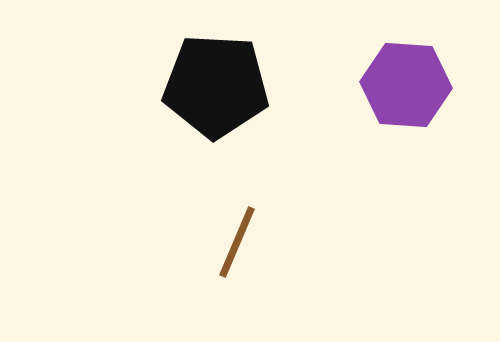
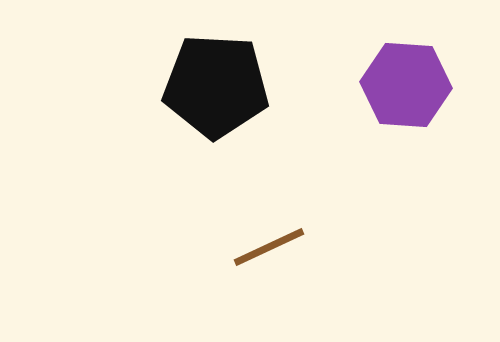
brown line: moved 32 px right, 5 px down; rotated 42 degrees clockwise
